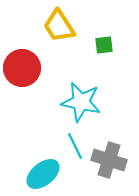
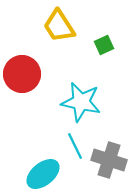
green square: rotated 18 degrees counterclockwise
red circle: moved 6 px down
